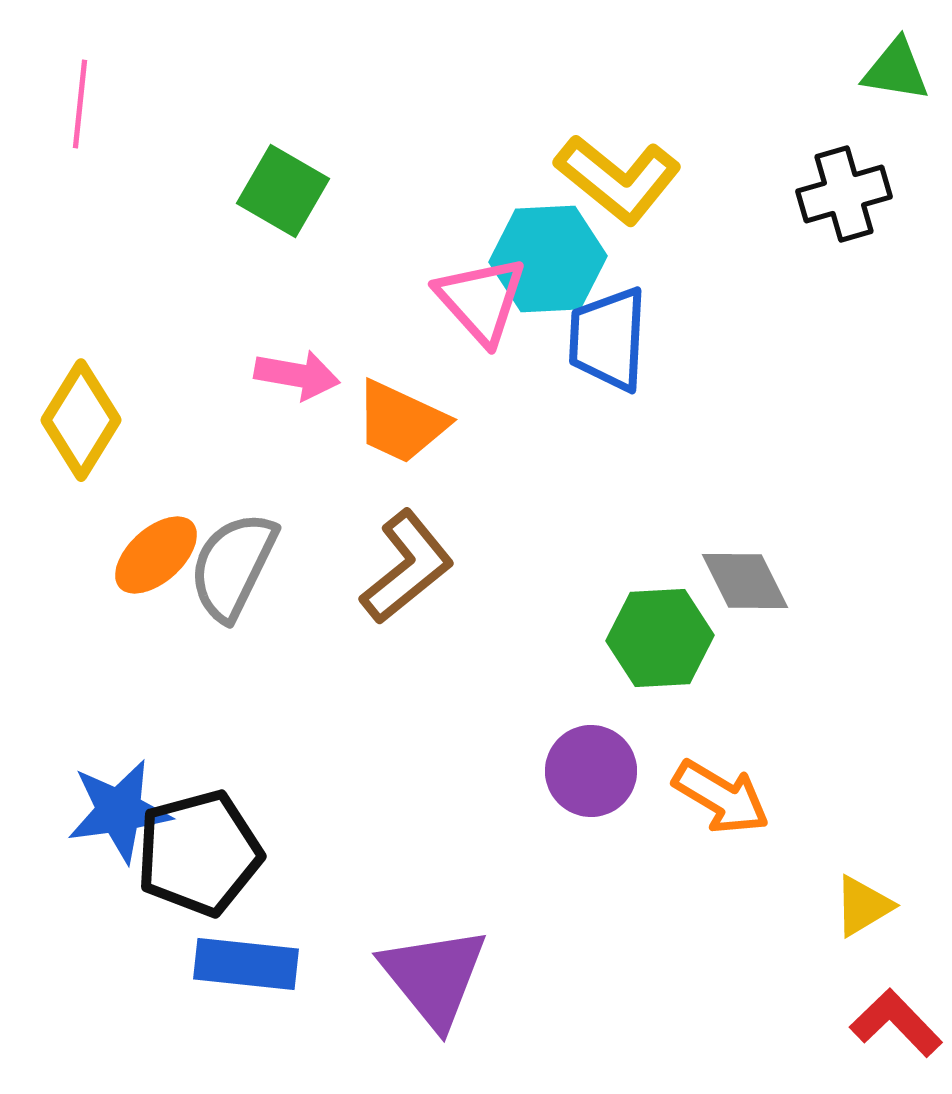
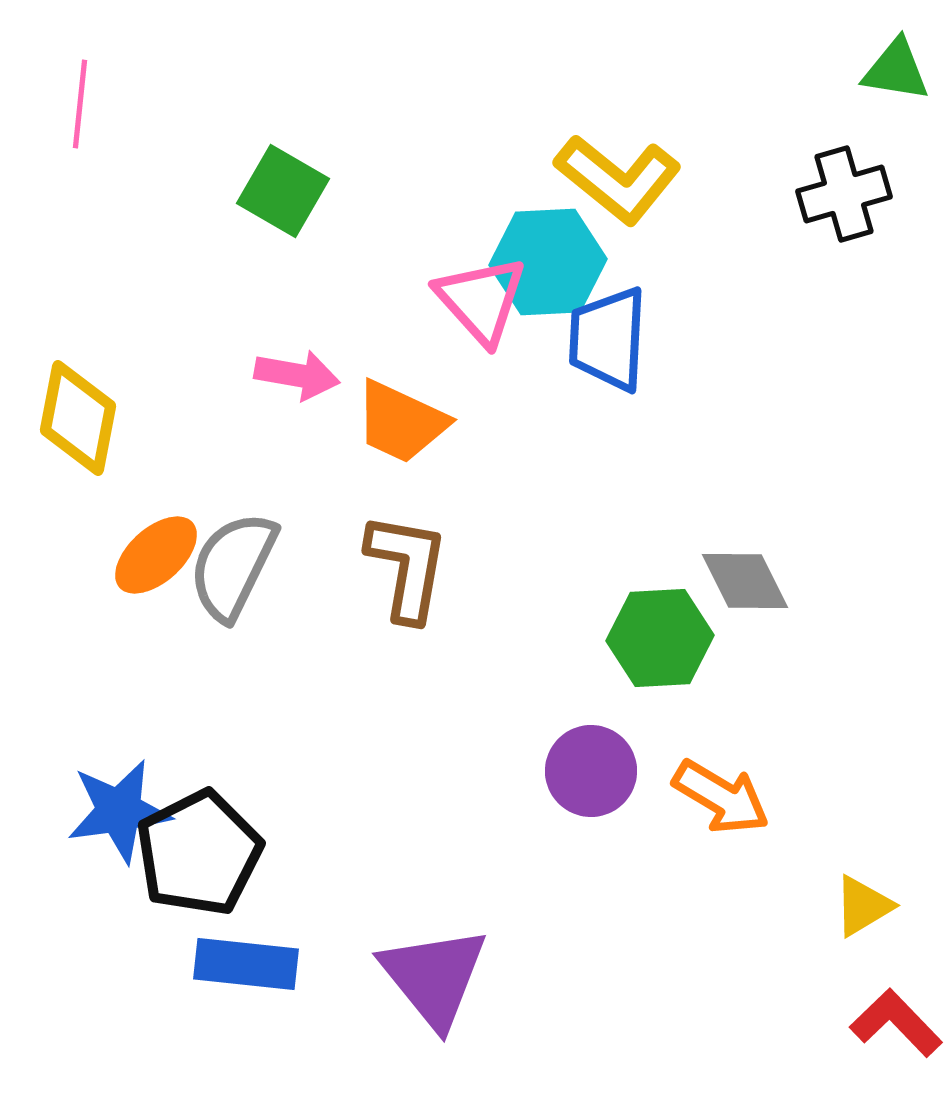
cyan hexagon: moved 3 px down
yellow diamond: moved 3 px left, 2 px up; rotated 21 degrees counterclockwise
brown L-shape: rotated 41 degrees counterclockwise
black pentagon: rotated 12 degrees counterclockwise
